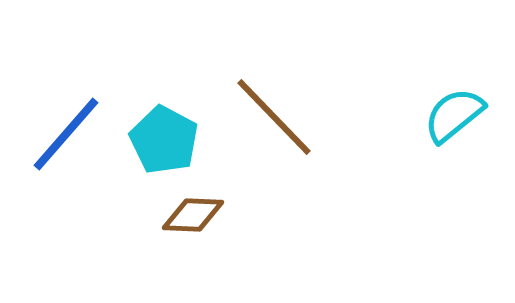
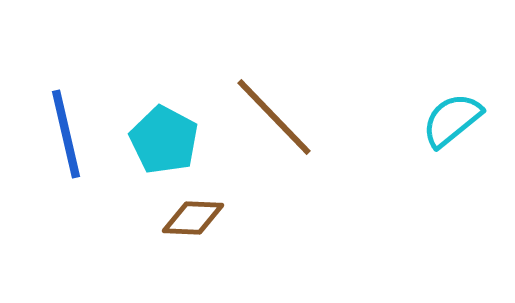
cyan semicircle: moved 2 px left, 5 px down
blue line: rotated 54 degrees counterclockwise
brown diamond: moved 3 px down
